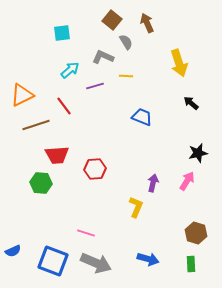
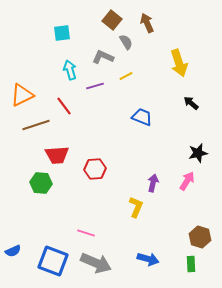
cyan arrow: rotated 66 degrees counterclockwise
yellow line: rotated 32 degrees counterclockwise
brown hexagon: moved 4 px right, 4 px down
